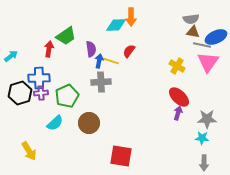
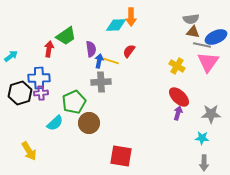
green pentagon: moved 7 px right, 6 px down
gray star: moved 4 px right, 5 px up
